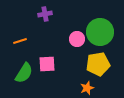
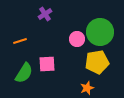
purple cross: rotated 24 degrees counterclockwise
yellow pentagon: moved 1 px left, 2 px up
